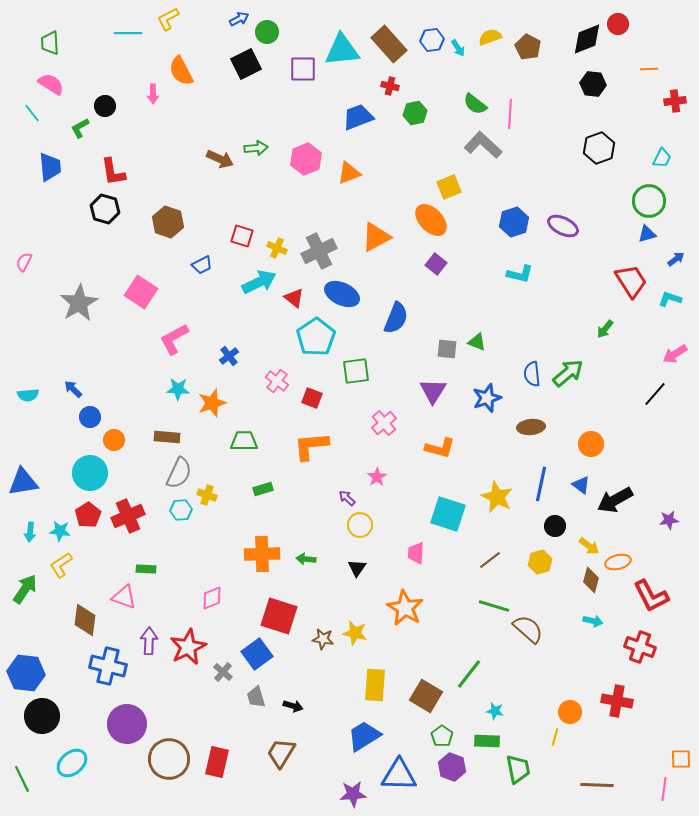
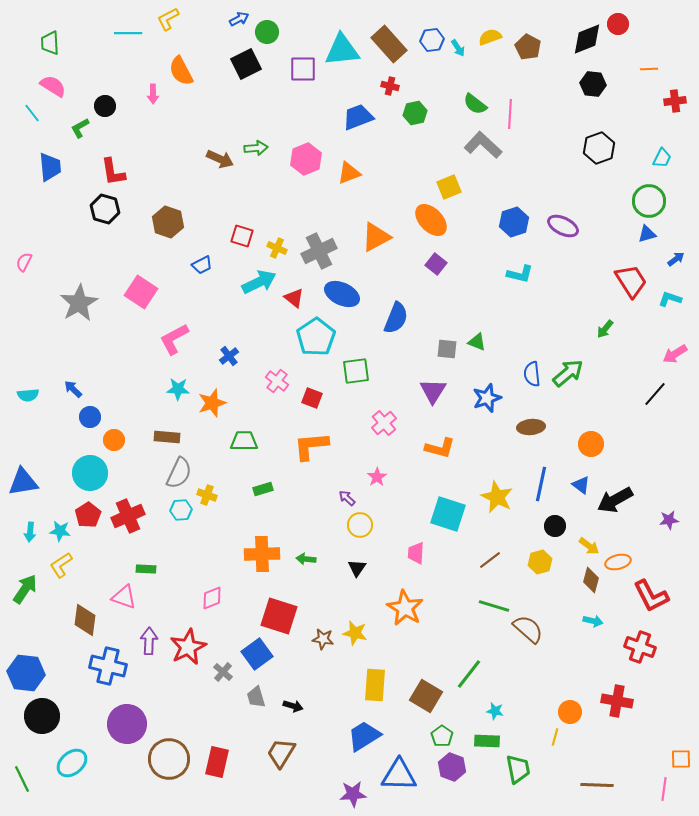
pink semicircle at (51, 84): moved 2 px right, 2 px down
